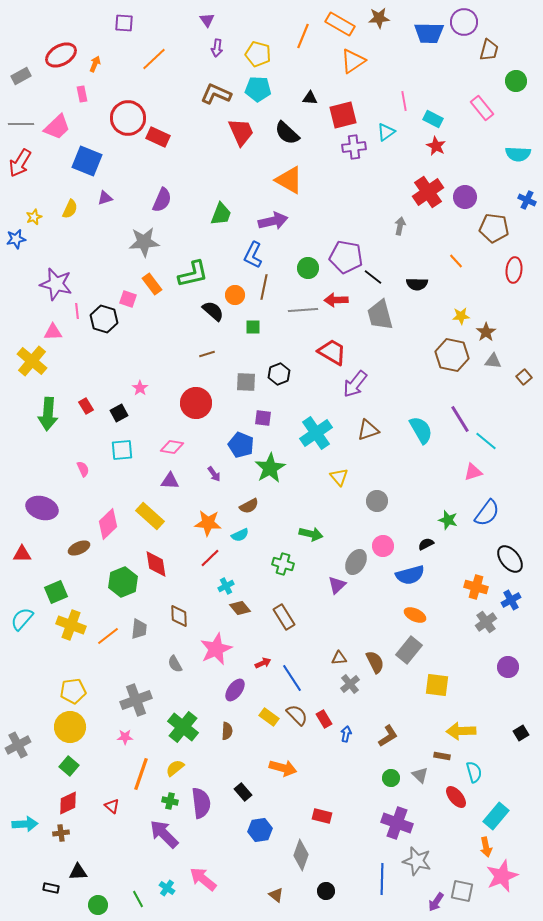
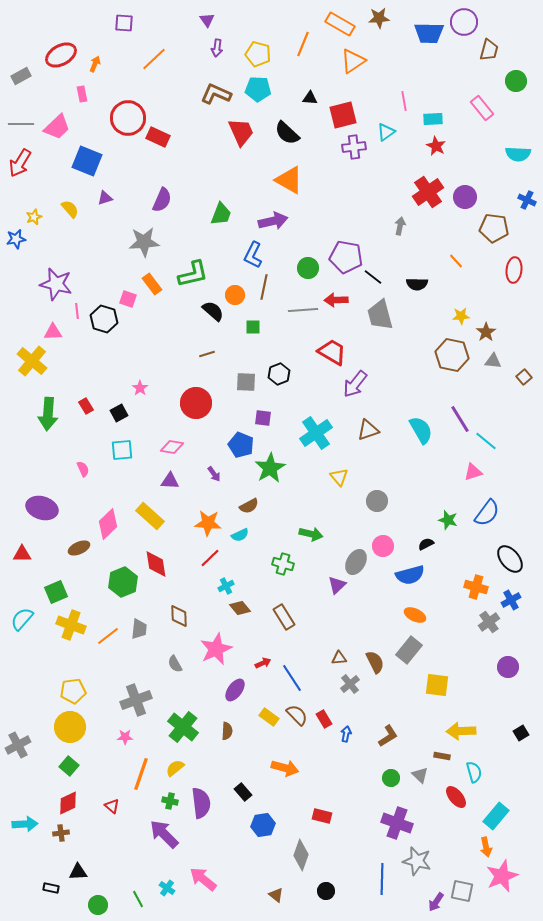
orange line at (303, 36): moved 8 px down
cyan rectangle at (433, 119): rotated 30 degrees counterclockwise
yellow semicircle at (70, 209): rotated 66 degrees counterclockwise
gray cross at (486, 622): moved 3 px right
orange arrow at (283, 768): moved 2 px right
blue hexagon at (260, 830): moved 3 px right, 5 px up
